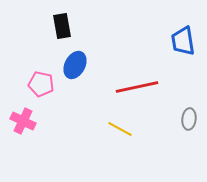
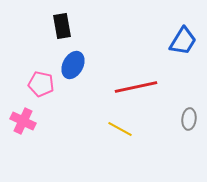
blue trapezoid: rotated 140 degrees counterclockwise
blue ellipse: moved 2 px left
red line: moved 1 px left
